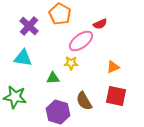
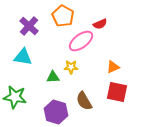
orange pentagon: moved 3 px right, 2 px down
cyan triangle: moved 1 px up
yellow star: moved 4 px down
green triangle: moved 1 px up
red square: moved 1 px right, 4 px up
purple hexagon: moved 2 px left
